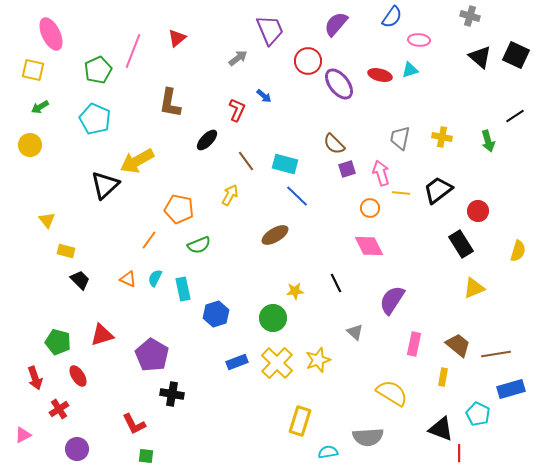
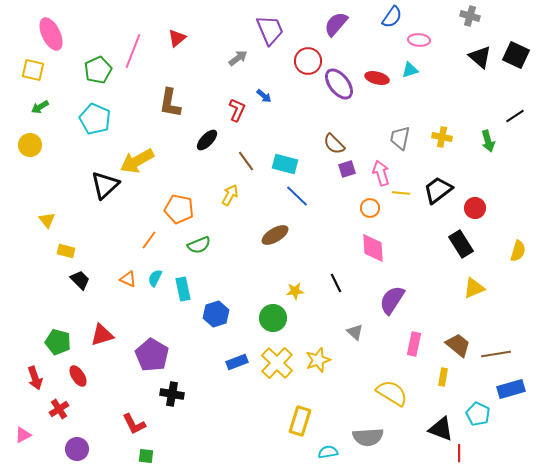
red ellipse at (380, 75): moved 3 px left, 3 px down
red circle at (478, 211): moved 3 px left, 3 px up
pink diamond at (369, 246): moved 4 px right, 2 px down; rotated 24 degrees clockwise
